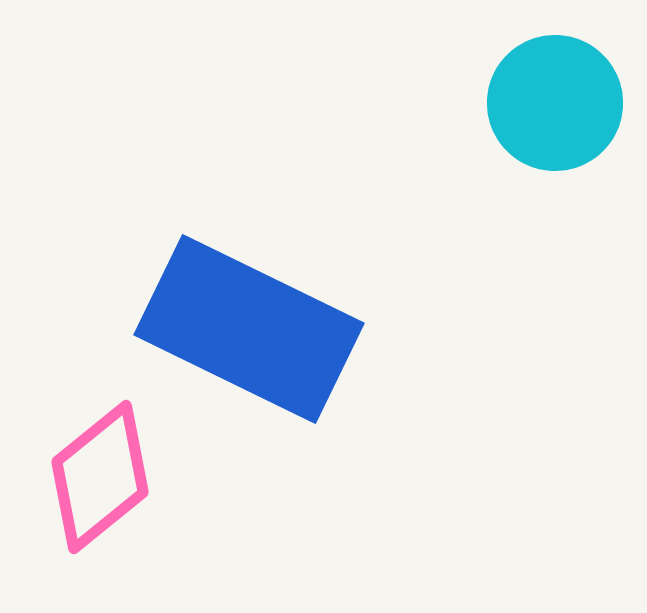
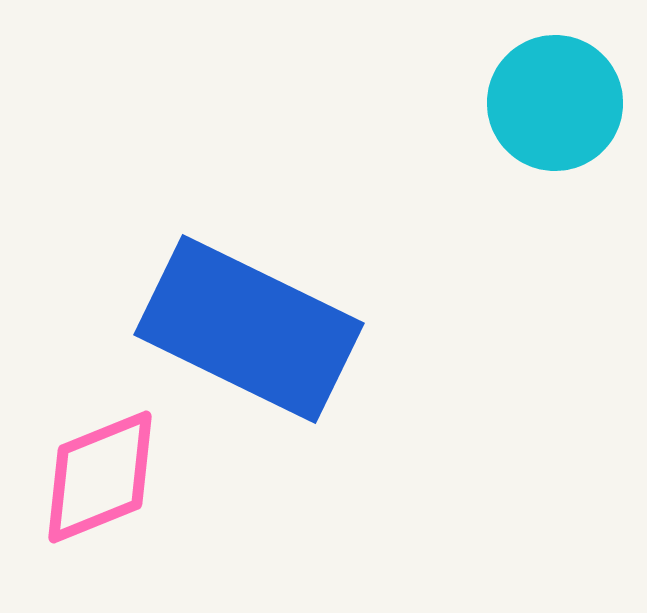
pink diamond: rotated 17 degrees clockwise
